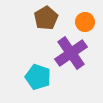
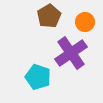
brown pentagon: moved 3 px right, 2 px up
